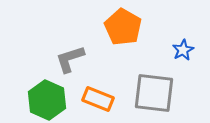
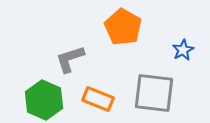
green hexagon: moved 3 px left
